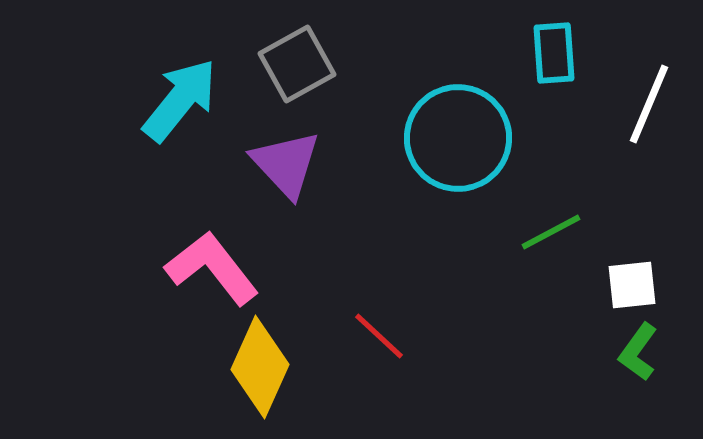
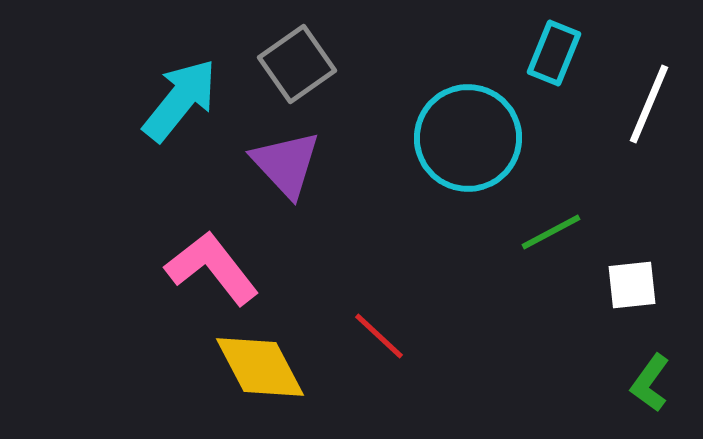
cyan rectangle: rotated 26 degrees clockwise
gray square: rotated 6 degrees counterclockwise
cyan circle: moved 10 px right
green L-shape: moved 12 px right, 31 px down
yellow diamond: rotated 52 degrees counterclockwise
